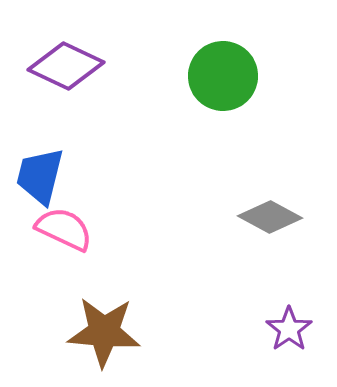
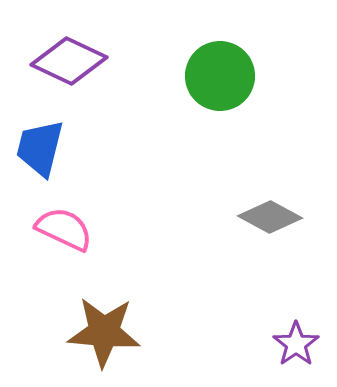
purple diamond: moved 3 px right, 5 px up
green circle: moved 3 px left
blue trapezoid: moved 28 px up
purple star: moved 7 px right, 15 px down
